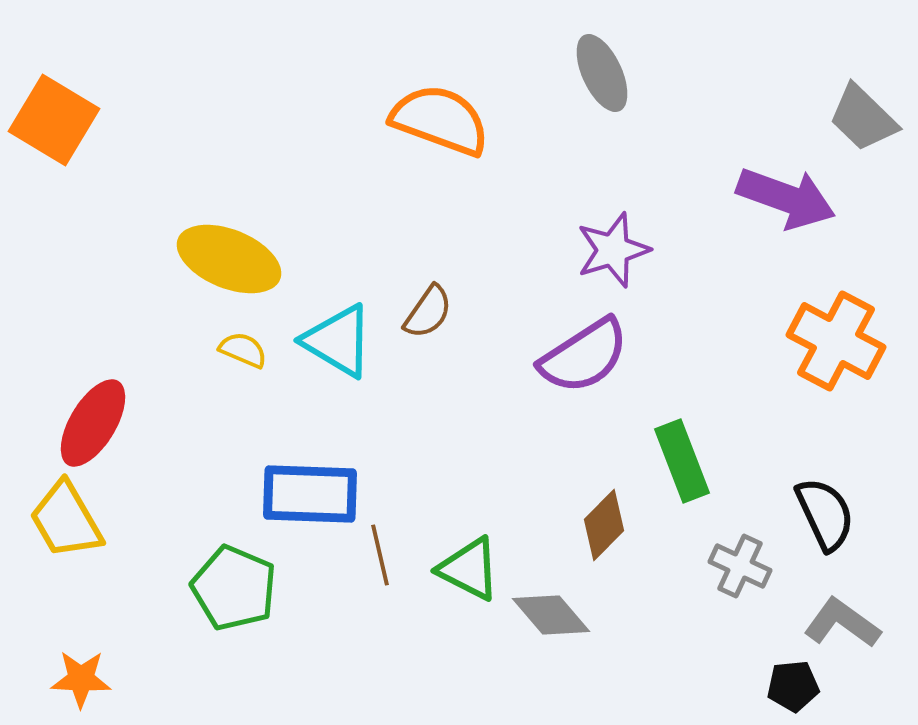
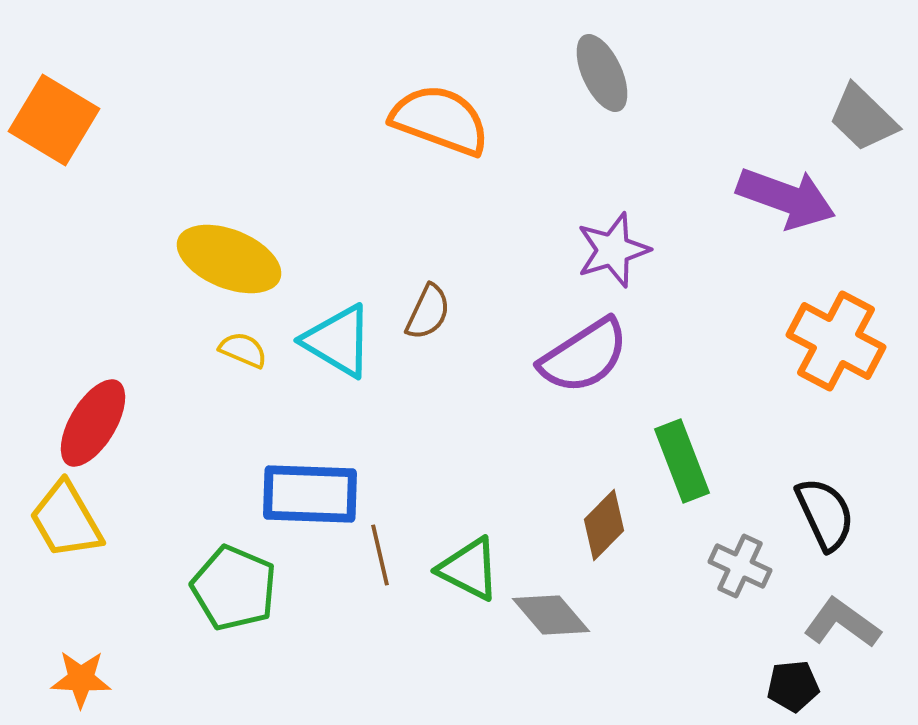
brown semicircle: rotated 10 degrees counterclockwise
